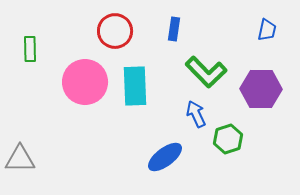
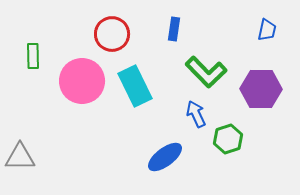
red circle: moved 3 px left, 3 px down
green rectangle: moved 3 px right, 7 px down
pink circle: moved 3 px left, 1 px up
cyan rectangle: rotated 24 degrees counterclockwise
gray triangle: moved 2 px up
